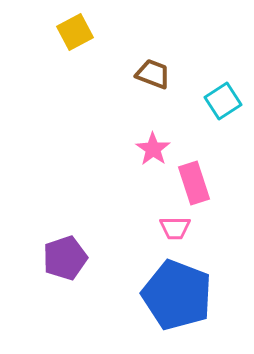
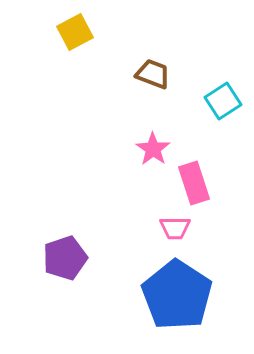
blue pentagon: rotated 12 degrees clockwise
